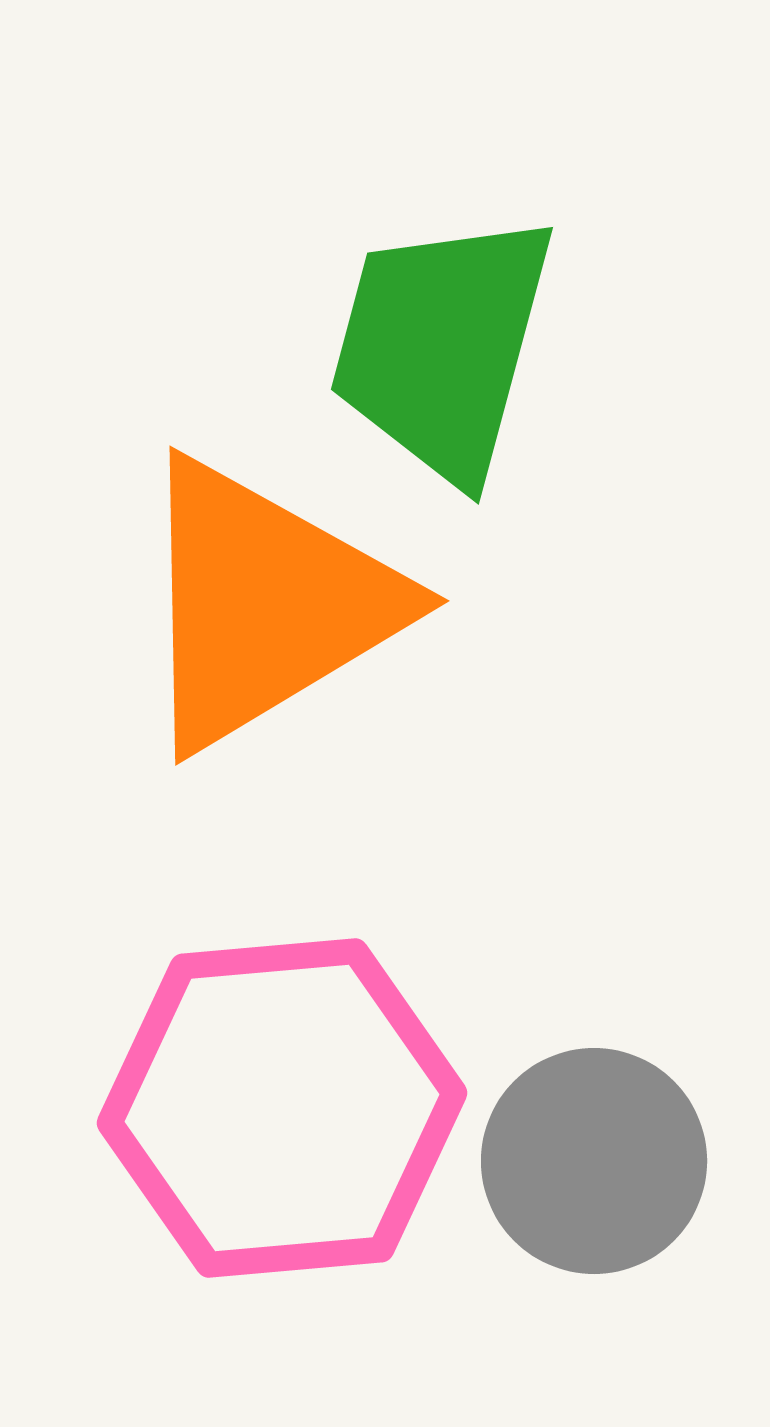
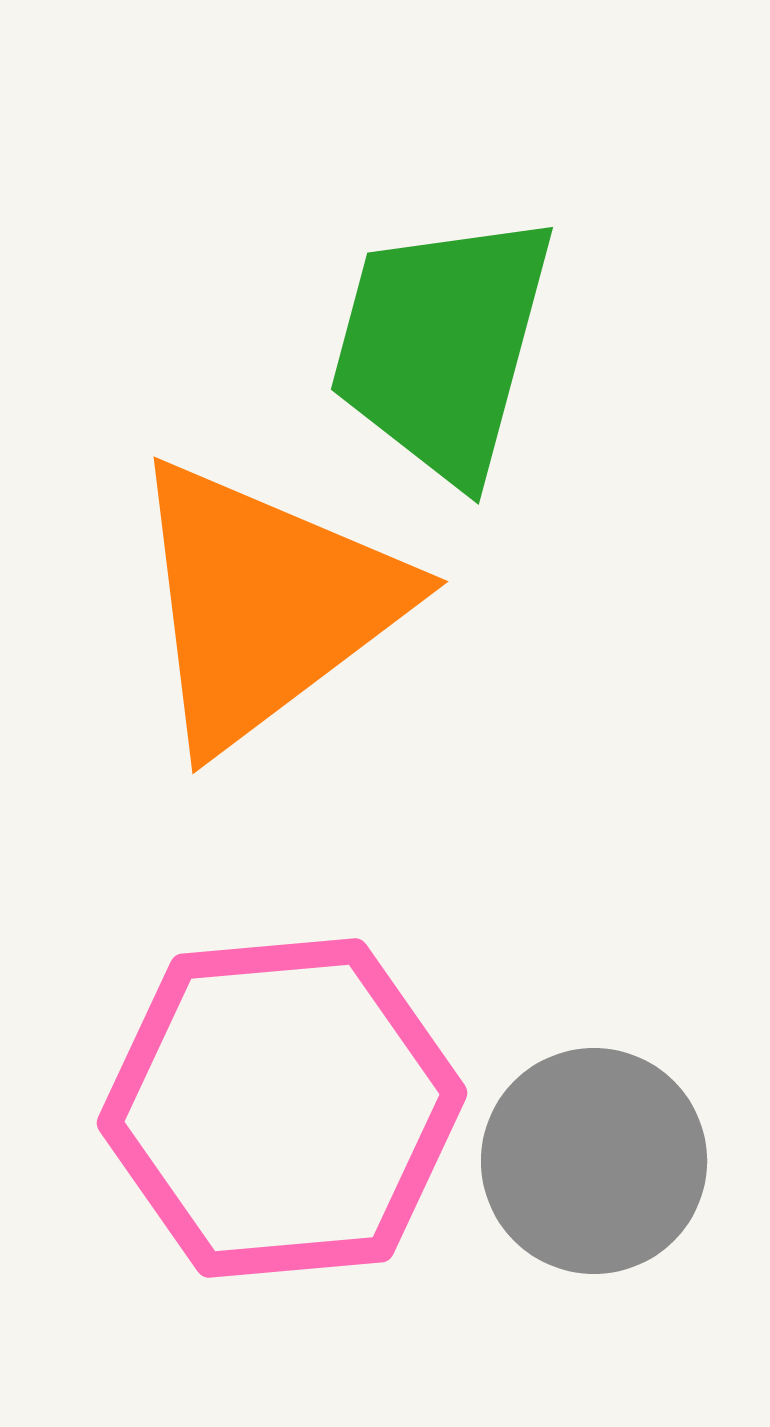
orange triangle: rotated 6 degrees counterclockwise
